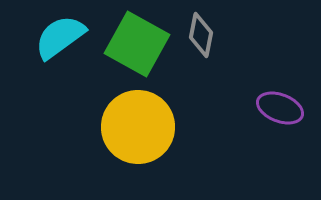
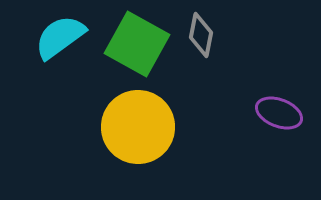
purple ellipse: moved 1 px left, 5 px down
